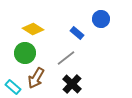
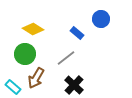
green circle: moved 1 px down
black cross: moved 2 px right, 1 px down
